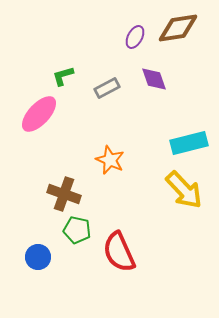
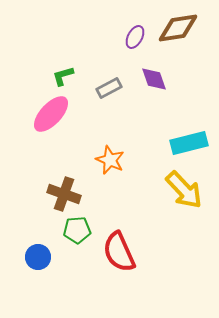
gray rectangle: moved 2 px right
pink ellipse: moved 12 px right
green pentagon: rotated 16 degrees counterclockwise
